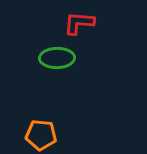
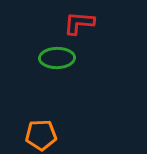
orange pentagon: rotated 8 degrees counterclockwise
